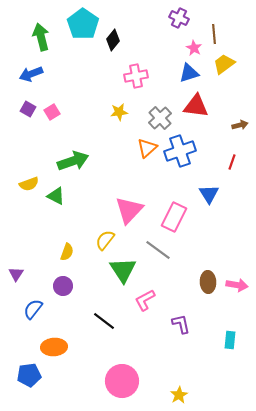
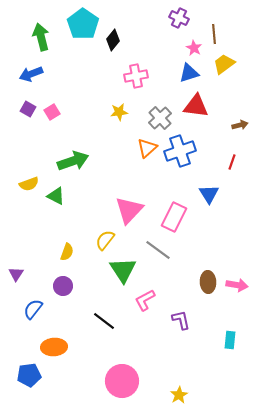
purple L-shape at (181, 324): moved 4 px up
